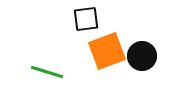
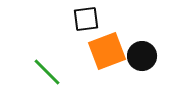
green line: rotated 28 degrees clockwise
